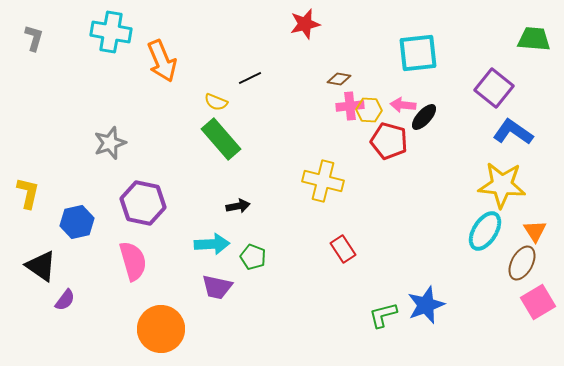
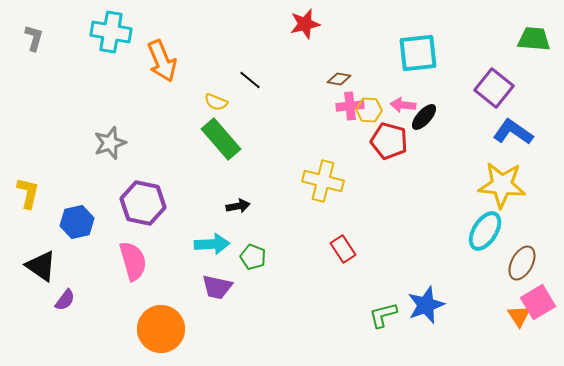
black line: moved 2 px down; rotated 65 degrees clockwise
orange triangle: moved 16 px left, 85 px down
